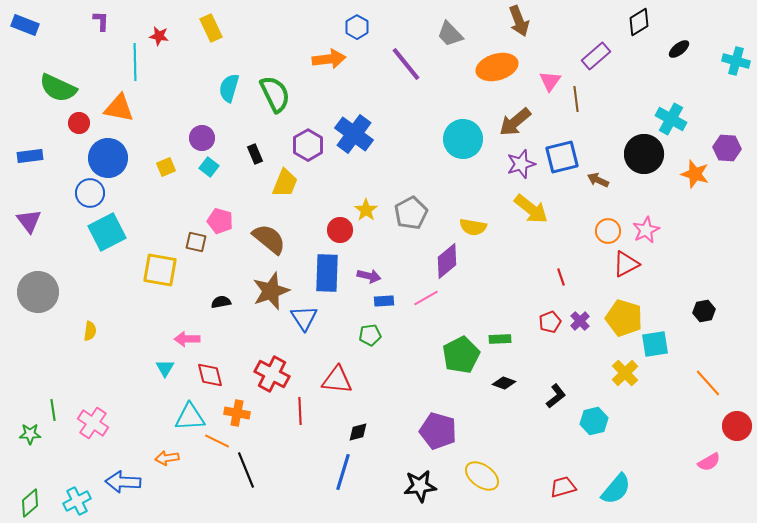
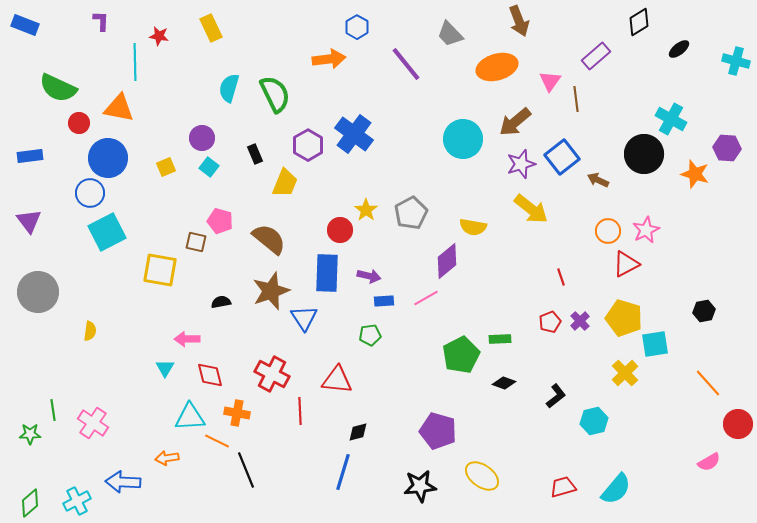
blue square at (562, 157): rotated 24 degrees counterclockwise
red circle at (737, 426): moved 1 px right, 2 px up
